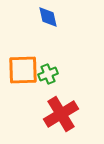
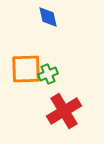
orange square: moved 3 px right, 1 px up
red cross: moved 3 px right, 3 px up
